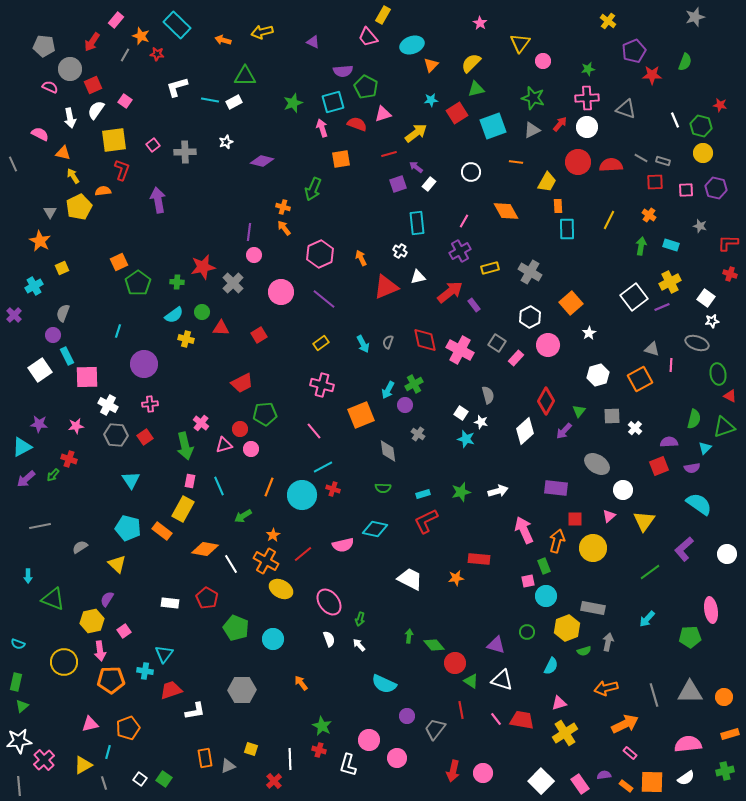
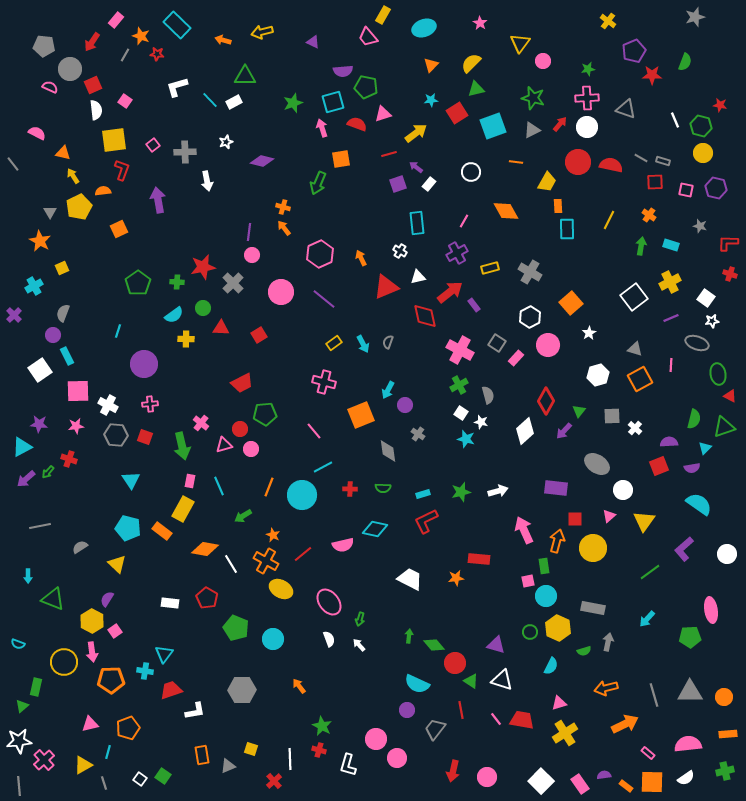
cyan ellipse at (412, 45): moved 12 px right, 17 px up
green pentagon at (366, 87): rotated 15 degrees counterclockwise
cyan line at (210, 100): rotated 36 degrees clockwise
white semicircle at (96, 110): rotated 138 degrees clockwise
white arrow at (70, 118): moved 137 px right, 63 px down
pink semicircle at (40, 134): moved 3 px left, 1 px up
gray line at (13, 164): rotated 14 degrees counterclockwise
red semicircle at (611, 165): rotated 15 degrees clockwise
green arrow at (313, 189): moved 5 px right, 6 px up
pink square at (686, 190): rotated 14 degrees clockwise
purple cross at (460, 251): moved 3 px left, 2 px down
pink circle at (254, 255): moved 2 px left
orange square at (119, 262): moved 33 px up
purple line at (662, 307): moved 9 px right, 11 px down
green circle at (202, 312): moved 1 px right, 4 px up
yellow cross at (186, 339): rotated 14 degrees counterclockwise
red diamond at (425, 340): moved 24 px up
yellow rectangle at (321, 343): moved 13 px right
gray triangle at (652, 349): moved 17 px left
pink square at (87, 377): moved 9 px left, 14 px down
green cross at (414, 384): moved 45 px right, 1 px down
pink cross at (322, 385): moved 2 px right, 3 px up
red square at (145, 437): rotated 35 degrees counterclockwise
green arrow at (185, 446): moved 3 px left
green arrow at (53, 475): moved 5 px left, 3 px up
red cross at (333, 489): moved 17 px right; rotated 16 degrees counterclockwise
orange star at (273, 535): rotated 16 degrees counterclockwise
green rectangle at (544, 566): rotated 14 degrees clockwise
yellow hexagon at (92, 621): rotated 20 degrees counterclockwise
yellow hexagon at (567, 628): moved 9 px left; rotated 15 degrees counterclockwise
pink square at (124, 631): moved 9 px left
green circle at (527, 632): moved 3 px right
pink arrow at (100, 651): moved 8 px left, 1 px down
green rectangle at (16, 682): moved 20 px right, 5 px down
orange arrow at (301, 683): moved 2 px left, 3 px down
cyan semicircle at (384, 684): moved 33 px right
purple circle at (407, 716): moved 6 px up
orange rectangle at (730, 734): moved 2 px left; rotated 12 degrees clockwise
pink circle at (369, 740): moved 7 px right, 1 px up
pink rectangle at (630, 753): moved 18 px right
orange rectangle at (205, 758): moved 3 px left, 3 px up
pink circle at (483, 773): moved 4 px right, 4 px down
green square at (164, 779): moved 1 px left, 3 px up
